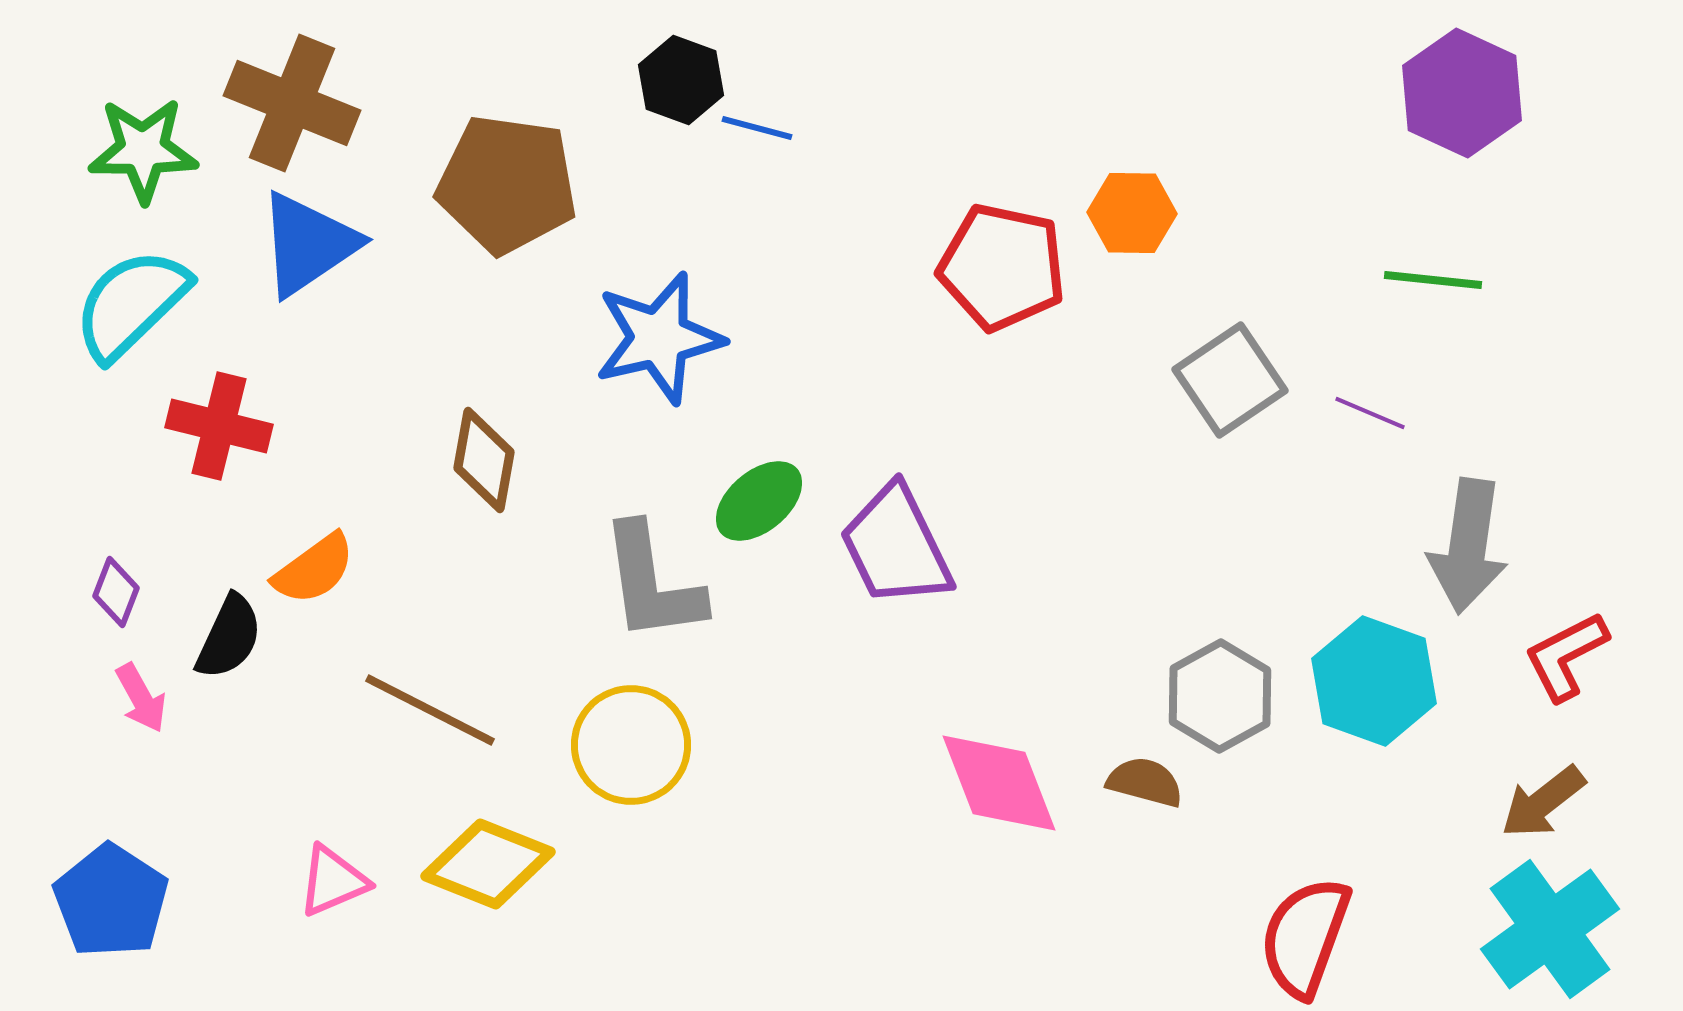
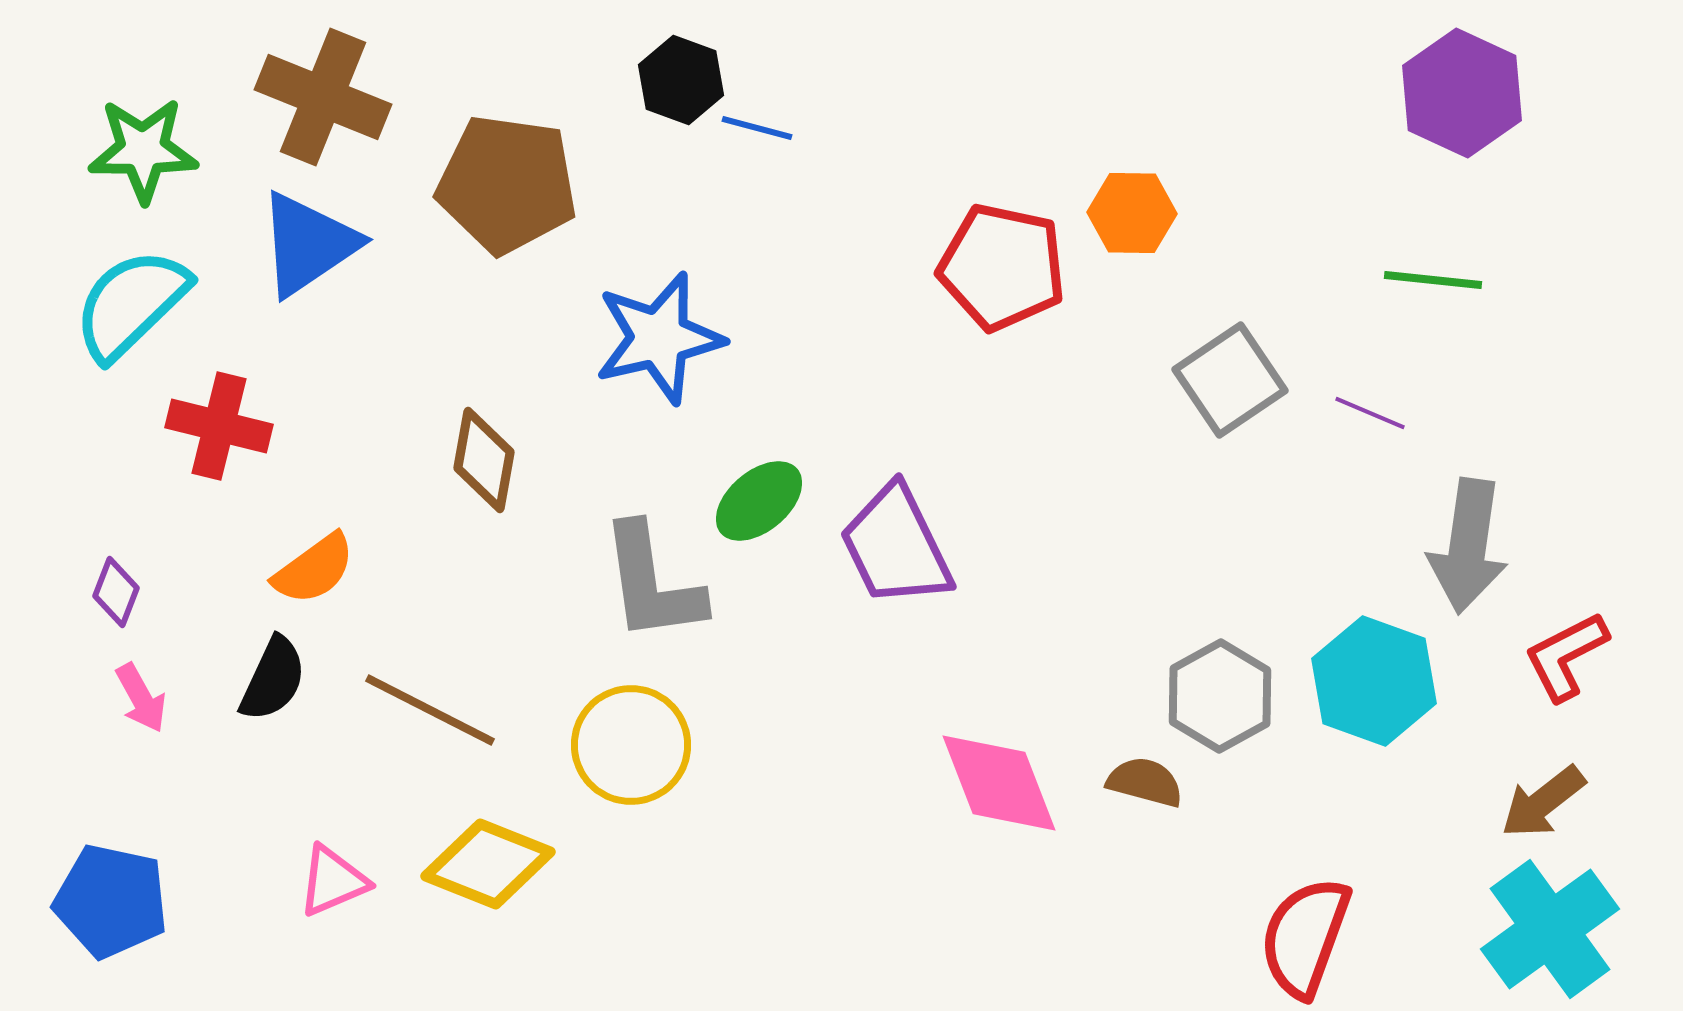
brown cross: moved 31 px right, 6 px up
black semicircle: moved 44 px right, 42 px down
blue pentagon: rotated 21 degrees counterclockwise
